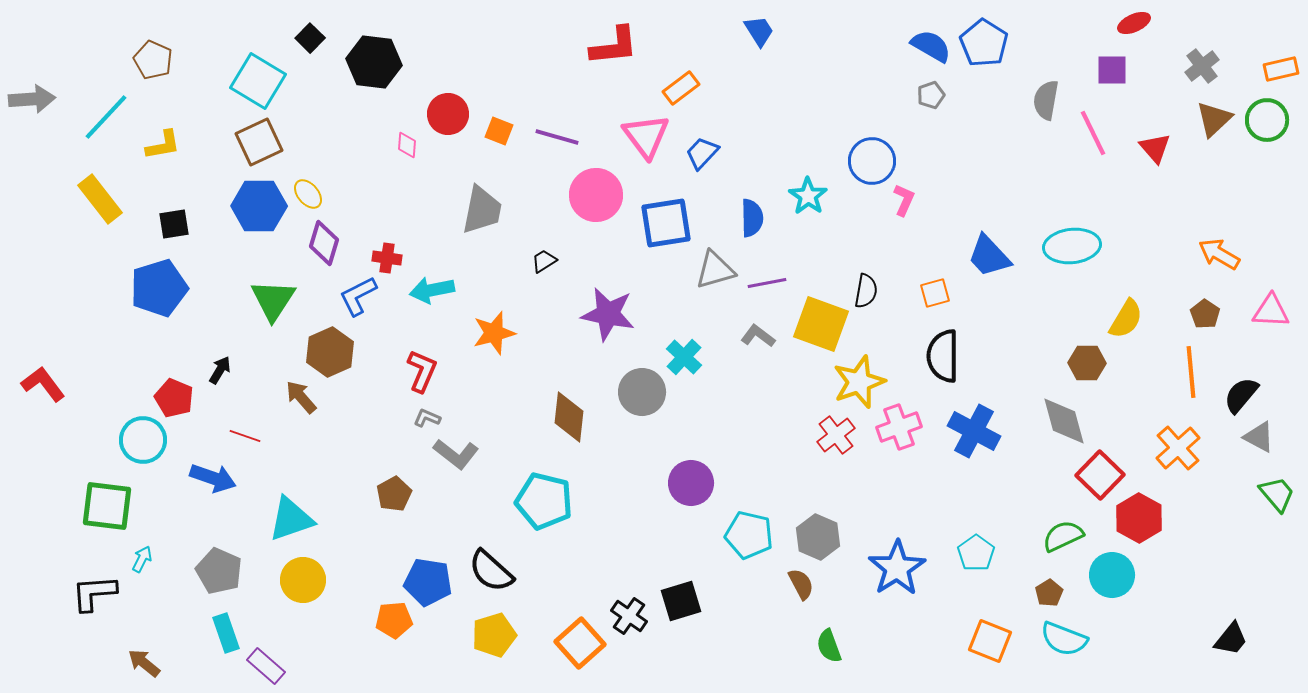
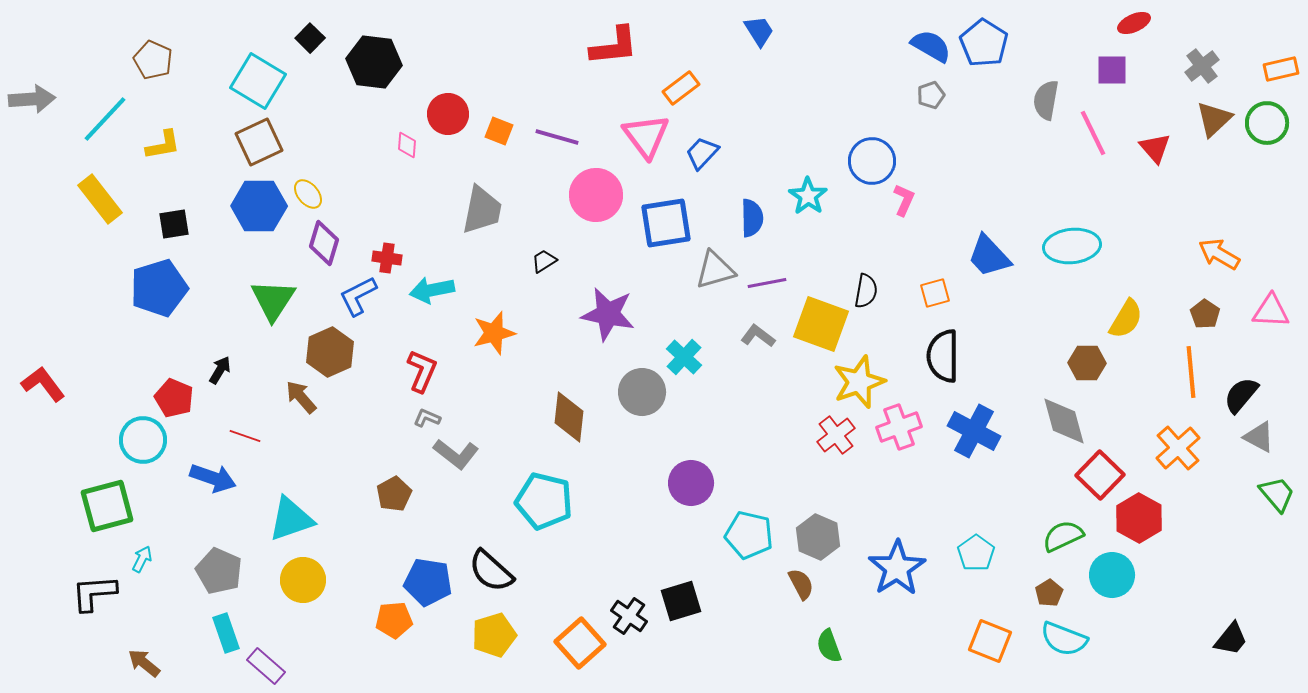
cyan line at (106, 117): moved 1 px left, 2 px down
green circle at (1267, 120): moved 3 px down
green square at (107, 506): rotated 22 degrees counterclockwise
